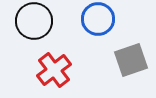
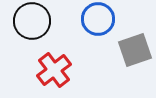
black circle: moved 2 px left
gray square: moved 4 px right, 10 px up
